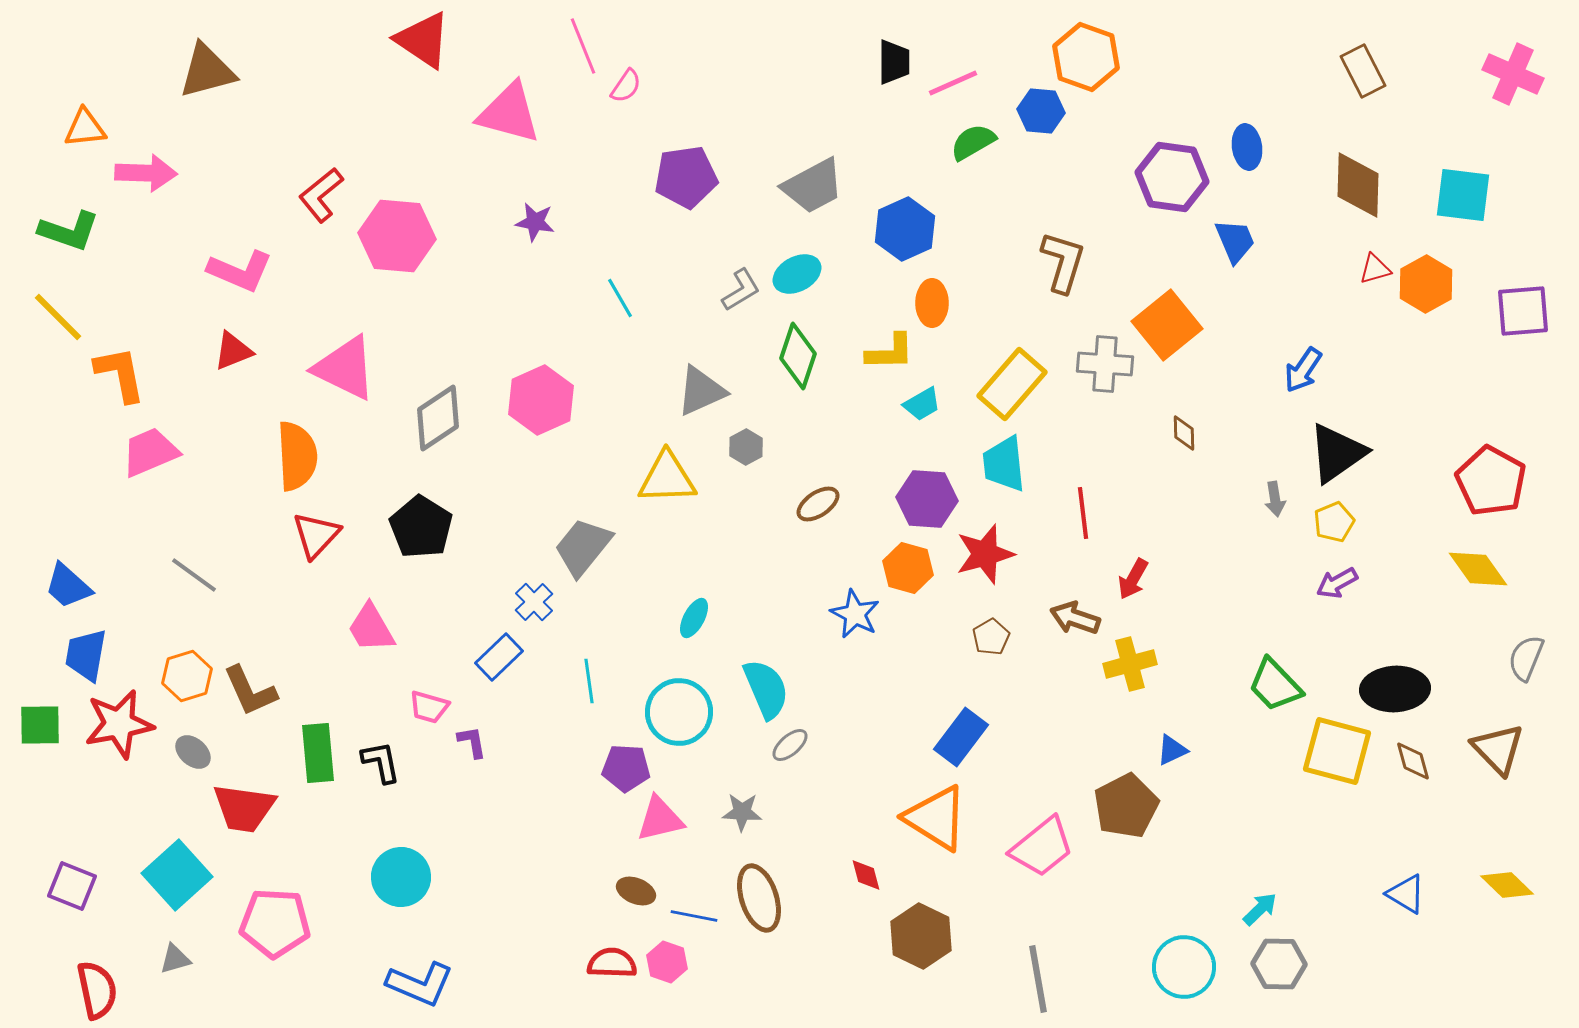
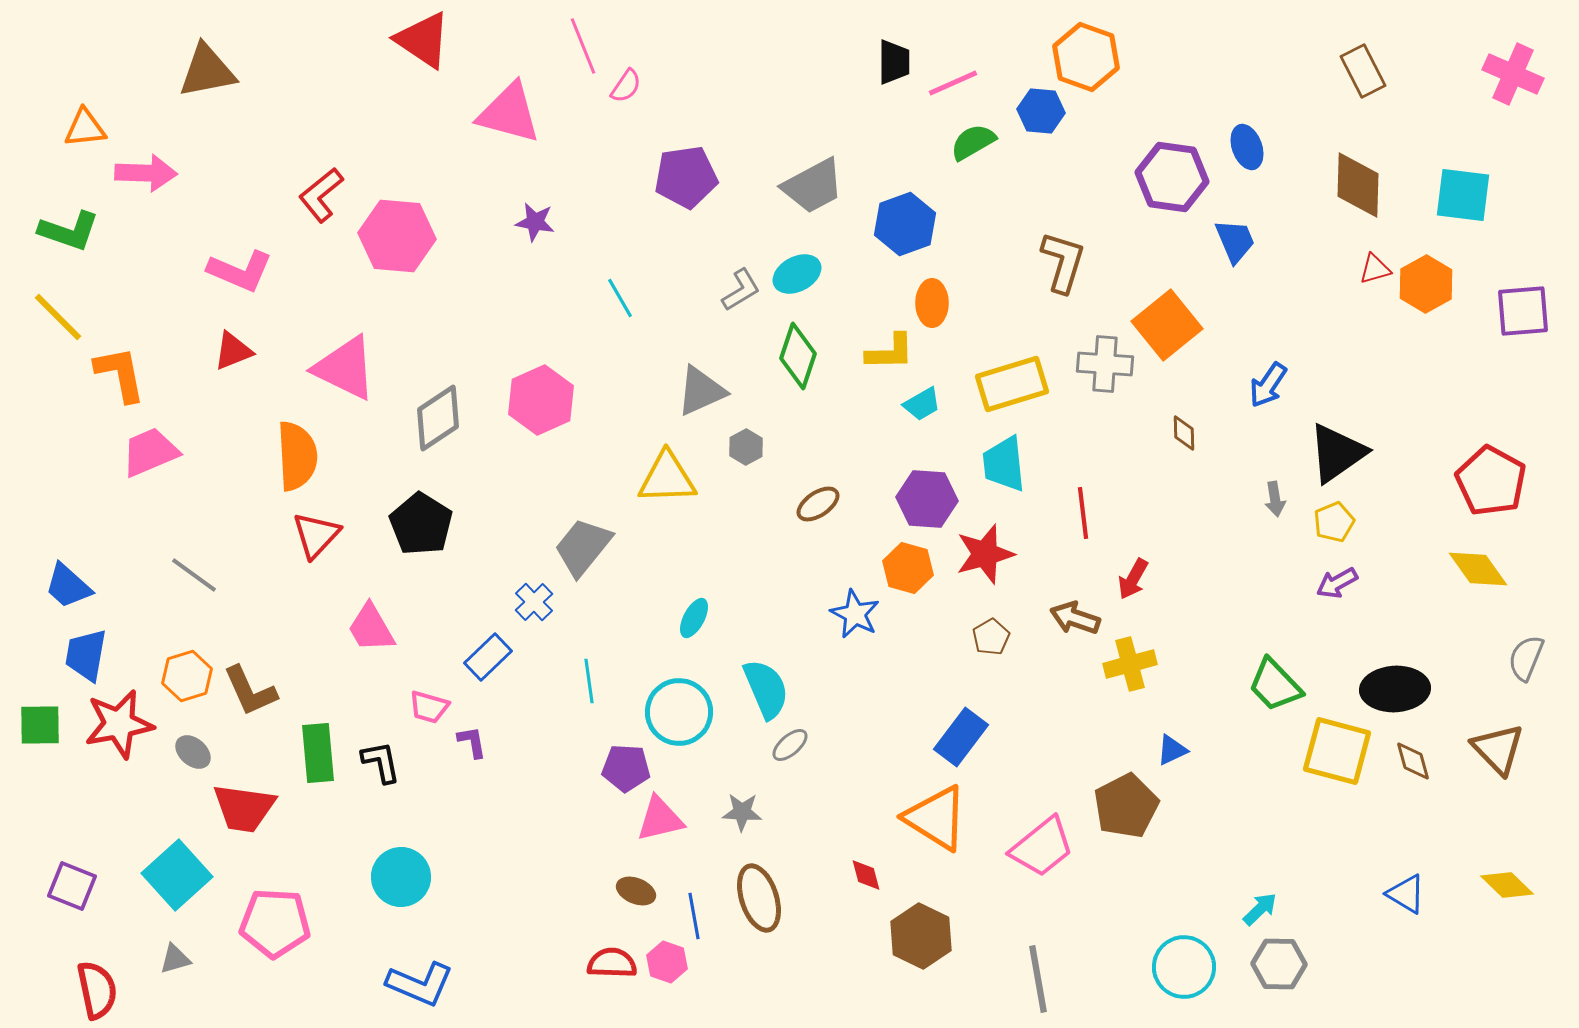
brown triangle at (207, 71): rotated 4 degrees clockwise
blue ellipse at (1247, 147): rotated 12 degrees counterclockwise
blue hexagon at (905, 229): moved 5 px up; rotated 4 degrees clockwise
blue arrow at (1303, 370): moved 35 px left, 15 px down
yellow rectangle at (1012, 384): rotated 32 degrees clockwise
black pentagon at (421, 527): moved 3 px up
blue rectangle at (499, 657): moved 11 px left
blue line at (694, 916): rotated 69 degrees clockwise
